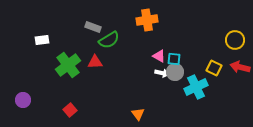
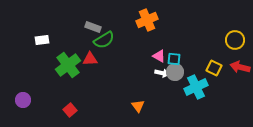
orange cross: rotated 15 degrees counterclockwise
green semicircle: moved 5 px left
red triangle: moved 5 px left, 3 px up
orange triangle: moved 8 px up
